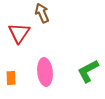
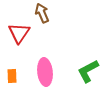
orange rectangle: moved 1 px right, 2 px up
